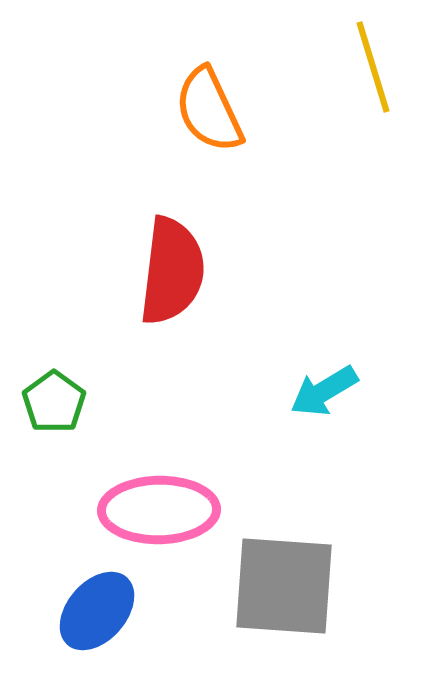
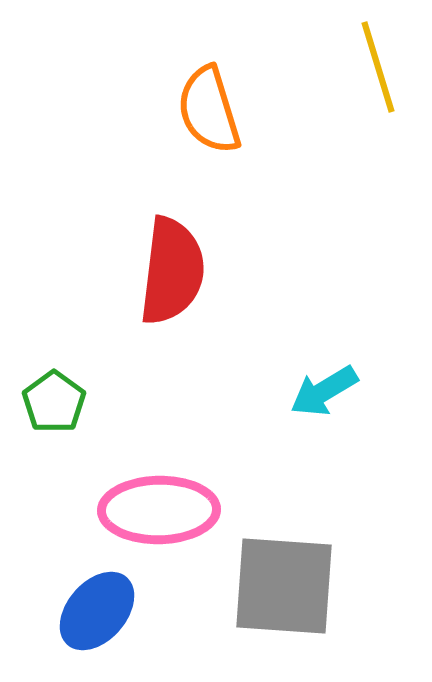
yellow line: moved 5 px right
orange semicircle: rotated 8 degrees clockwise
